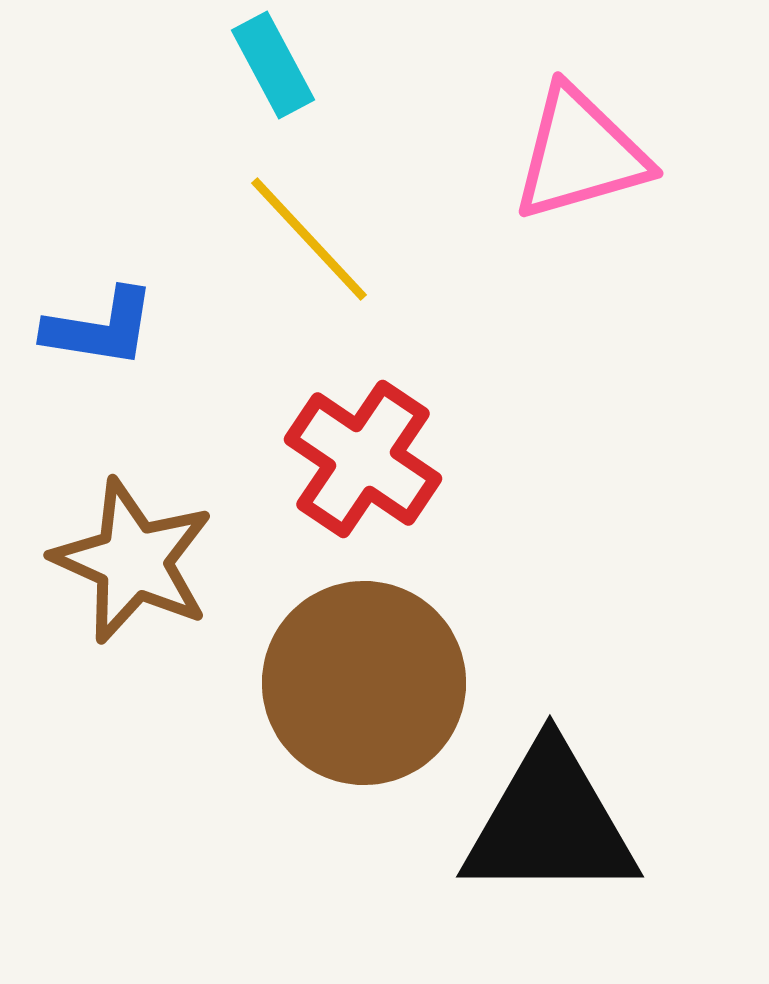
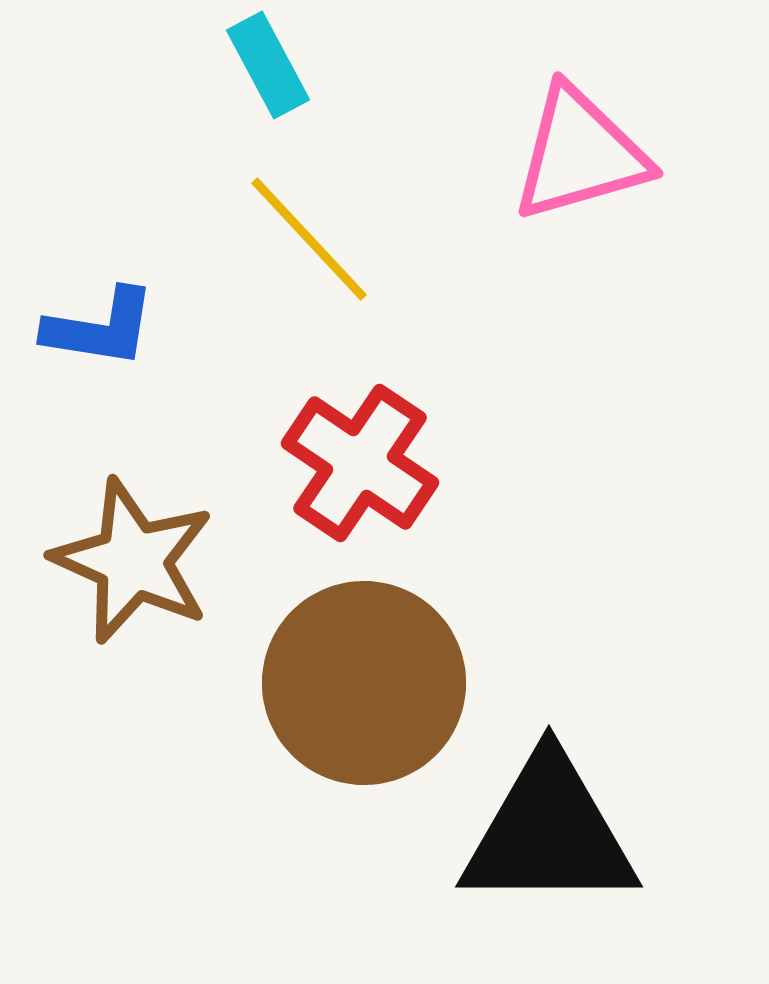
cyan rectangle: moved 5 px left
red cross: moved 3 px left, 4 px down
black triangle: moved 1 px left, 10 px down
